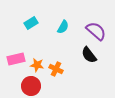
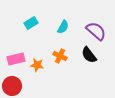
orange cross: moved 4 px right, 13 px up
red circle: moved 19 px left
